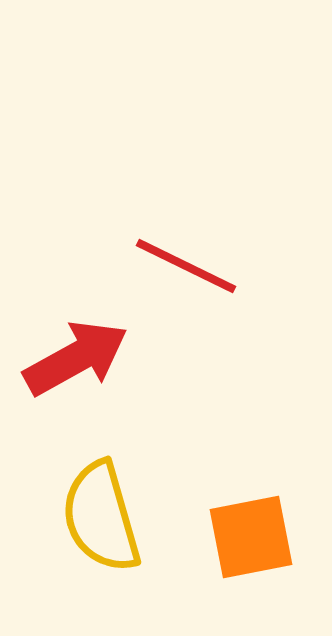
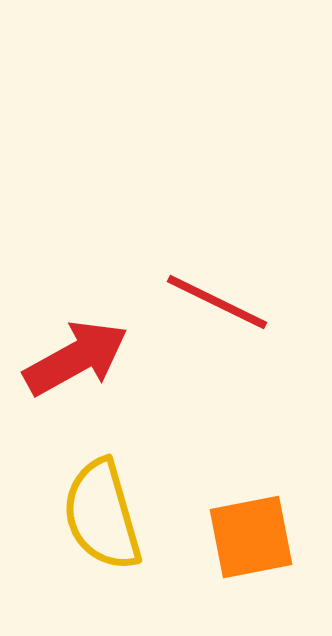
red line: moved 31 px right, 36 px down
yellow semicircle: moved 1 px right, 2 px up
